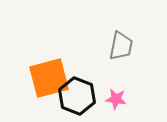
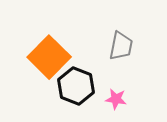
orange square: moved 21 px up; rotated 30 degrees counterclockwise
black hexagon: moved 1 px left, 10 px up
